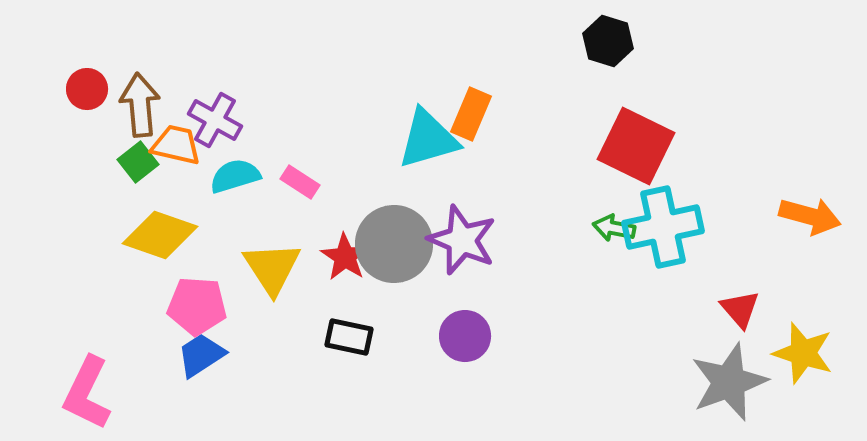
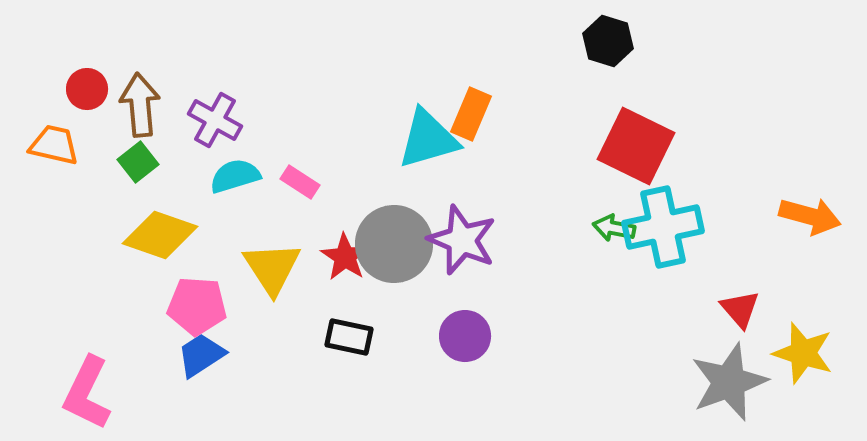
orange trapezoid: moved 122 px left
